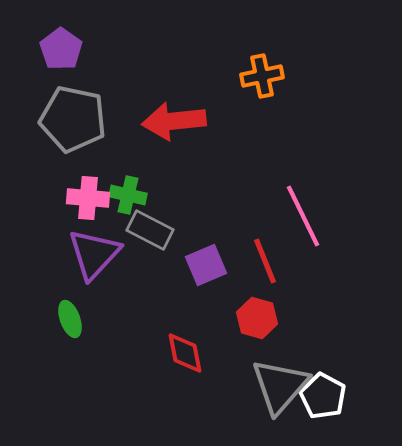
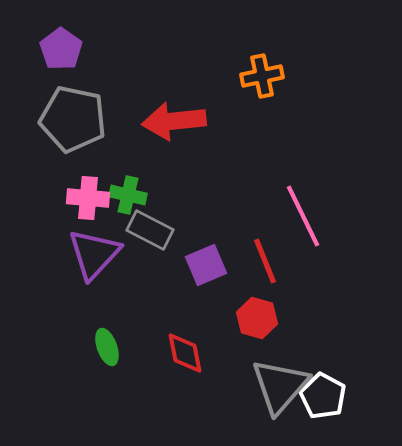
green ellipse: moved 37 px right, 28 px down
